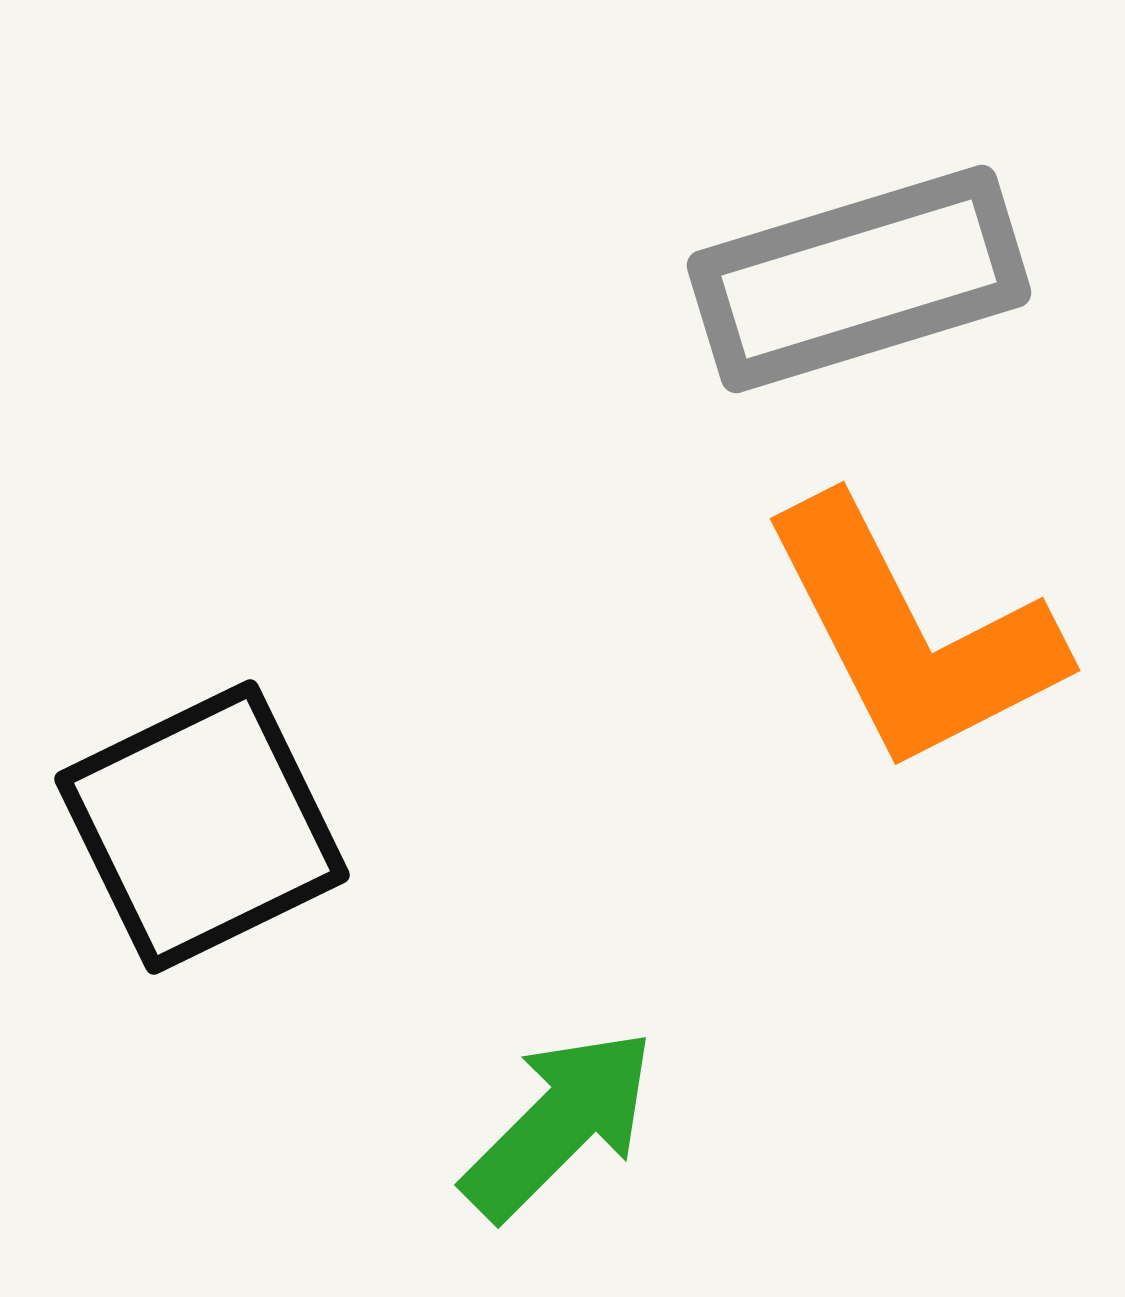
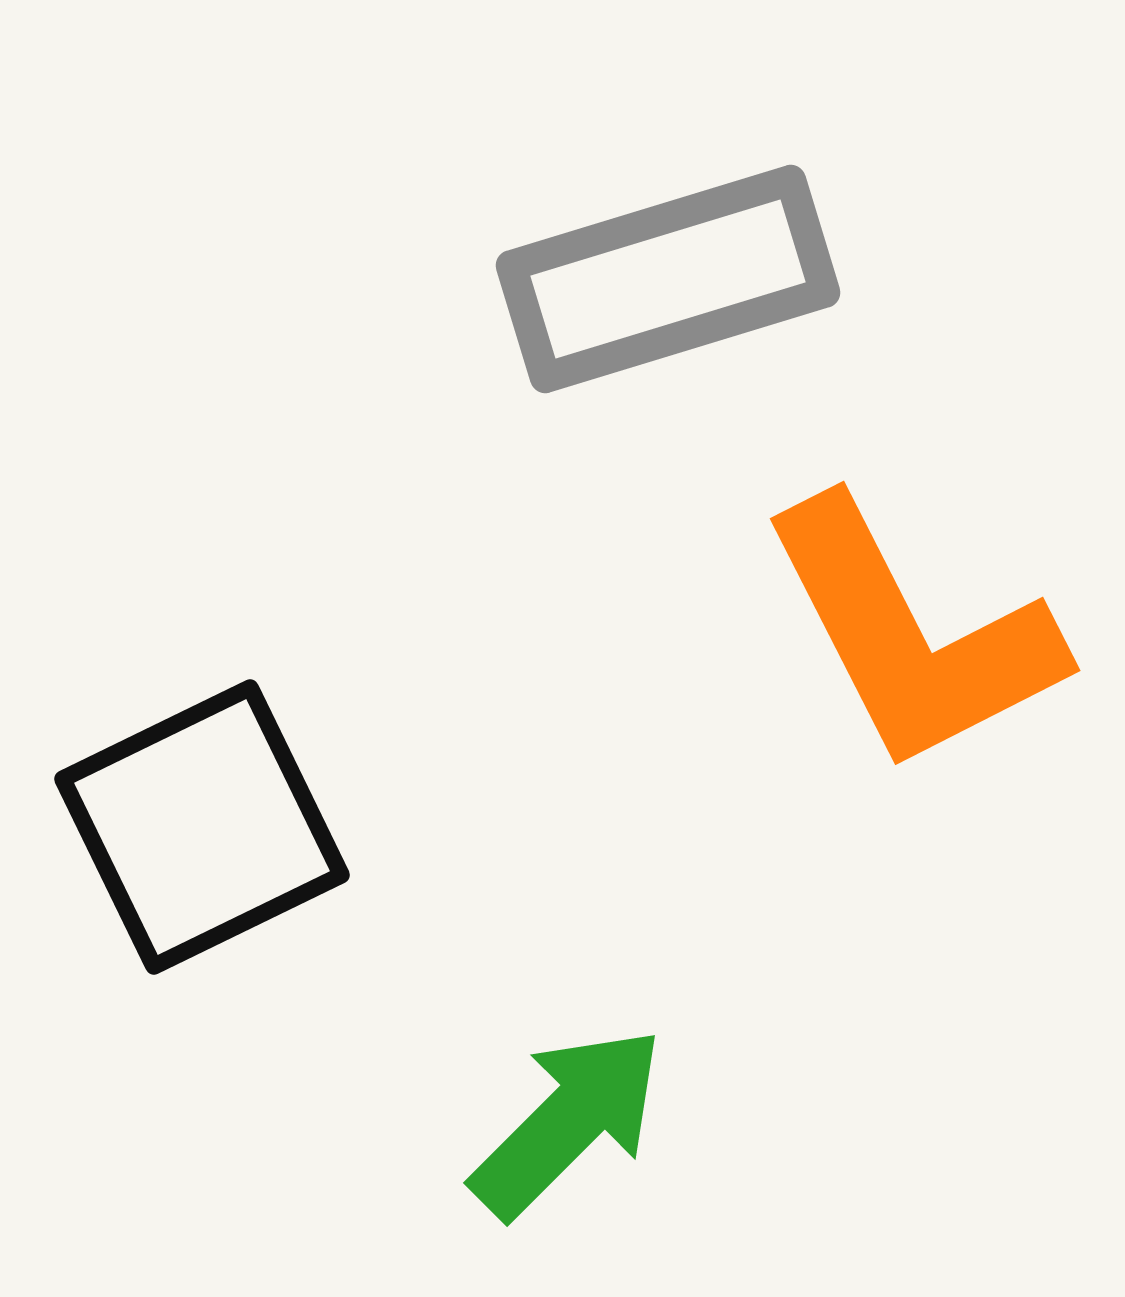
gray rectangle: moved 191 px left
green arrow: moved 9 px right, 2 px up
